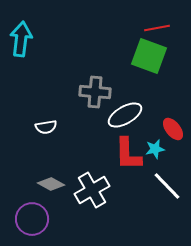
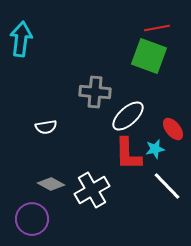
white ellipse: moved 3 px right, 1 px down; rotated 12 degrees counterclockwise
